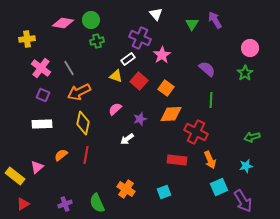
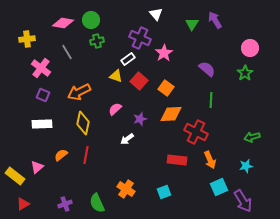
pink star at (162, 55): moved 2 px right, 2 px up
gray line at (69, 68): moved 2 px left, 16 px up
